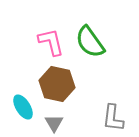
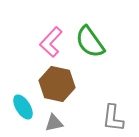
pink L-shape: rotated 124 degrees counterclockwise
gray triangle: rotated 48 degrees clockwise
